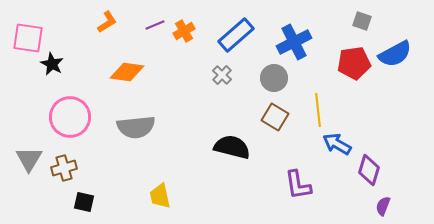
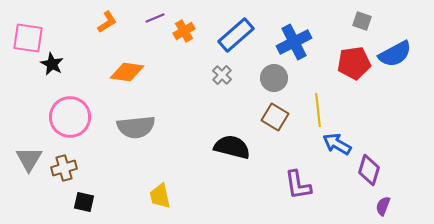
purple line: moved 7 px up
